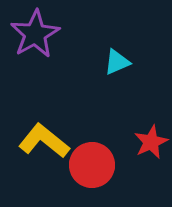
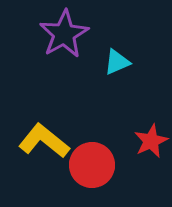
purple star: moved 29 px right
red star: moved 1 px up
